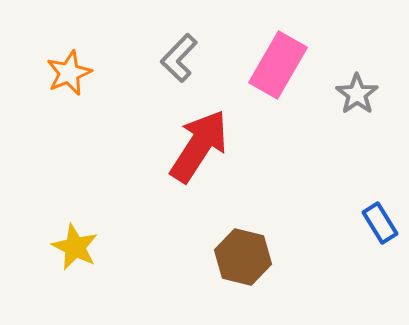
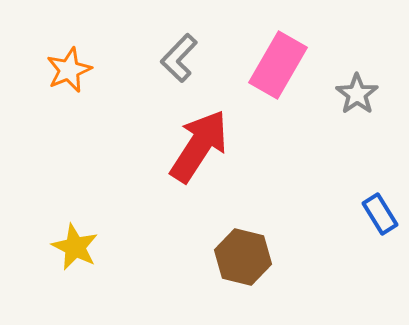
orange star: moved 3 px up
blue rectangle: moved 9 px up
